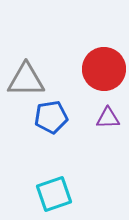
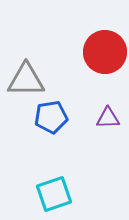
red circle: moved 1 px right, 17 px up
